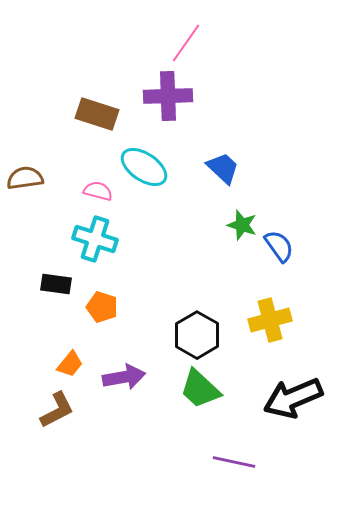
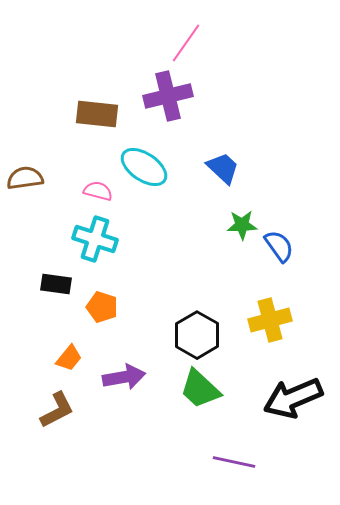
purple cross: rotated 12 degrees counterclockwise
brown rectangle: rotated 12 degrees counterclockwise
green star: rotated 20 degrees counterclockwise
orange trapezoid: moved 1 px left, 6 px up
